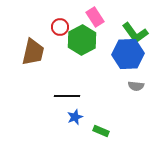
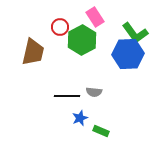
gray semicircle: moved 42 px left, 6 px down
blue star: moved 5 px right, 1 px down
